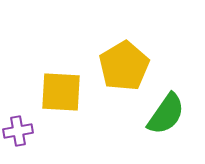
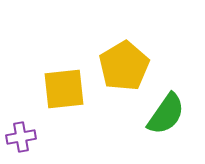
yellow square: moved 3 px right, 3 px up; rotated 9 degrees counterclockwise
purple cross: moved 3 px right, 6 px down
